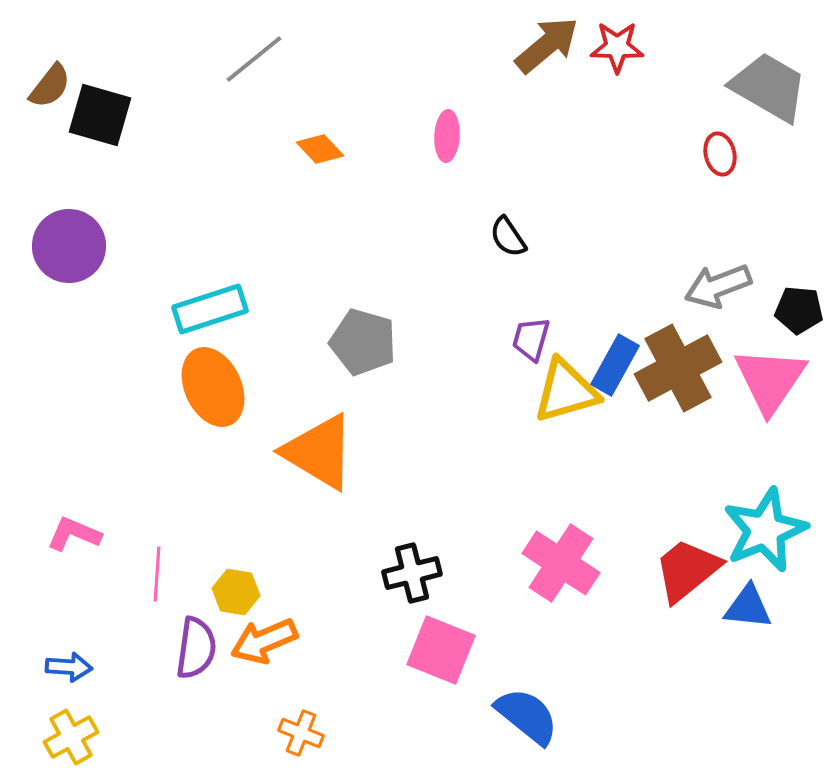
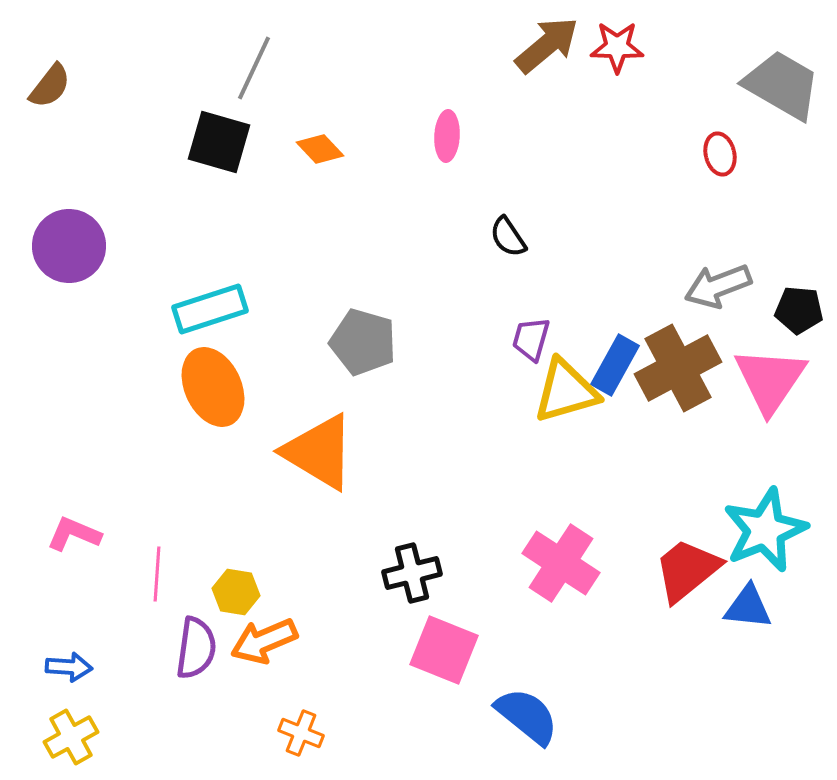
gray line: moved 9 px down; rotated 26 degrees counterclockwise
gray trapezoid: moved 13 px right, 2 px up
black square: moved 119 px right, 27 px down
pink square: moved 3 px right
